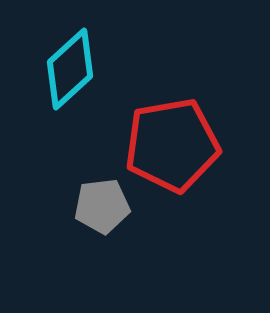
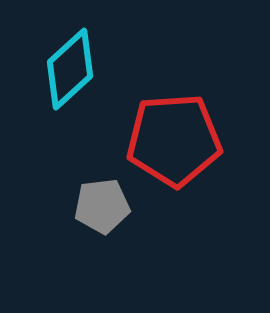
red pentagon: moved 2 px right, 5 px up; rotated 6 degrees clockwise
